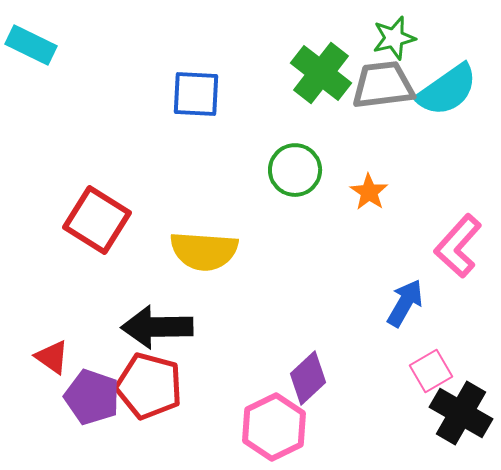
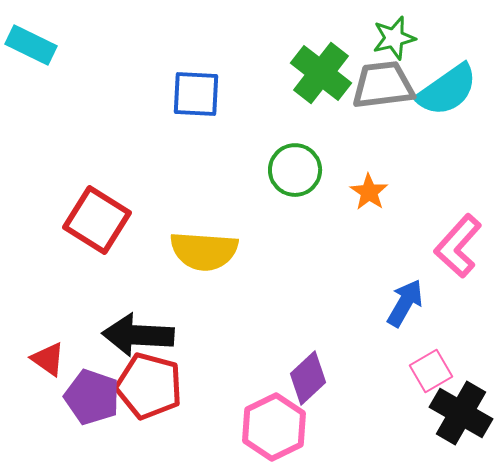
black arrow: moved 19 px left, 8 px down; rotated 4 degrees clockwise
red triangle: moved 4 px left, 2 px down
